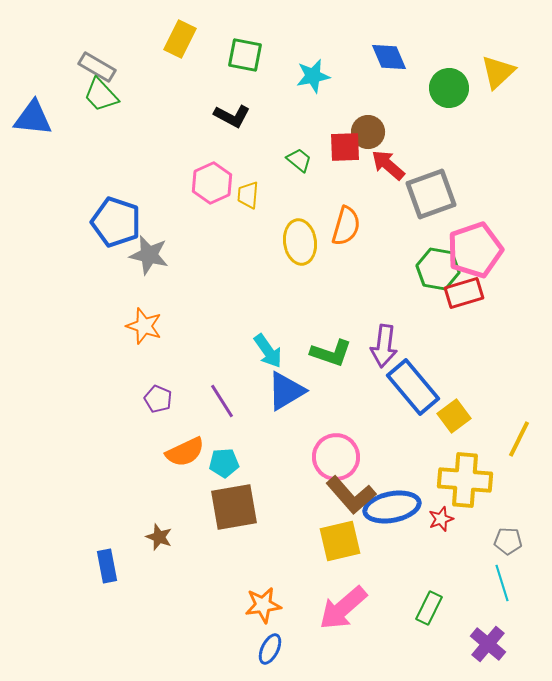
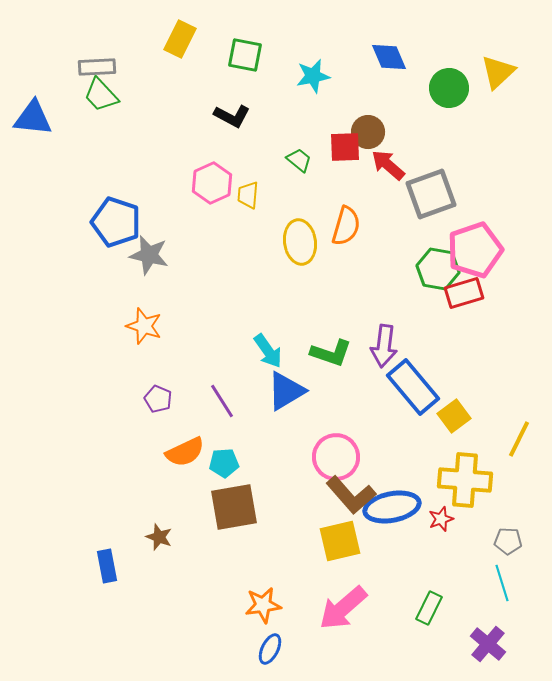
gray rectangle at (97, 67): rotated 33 degrees counterclockwise
